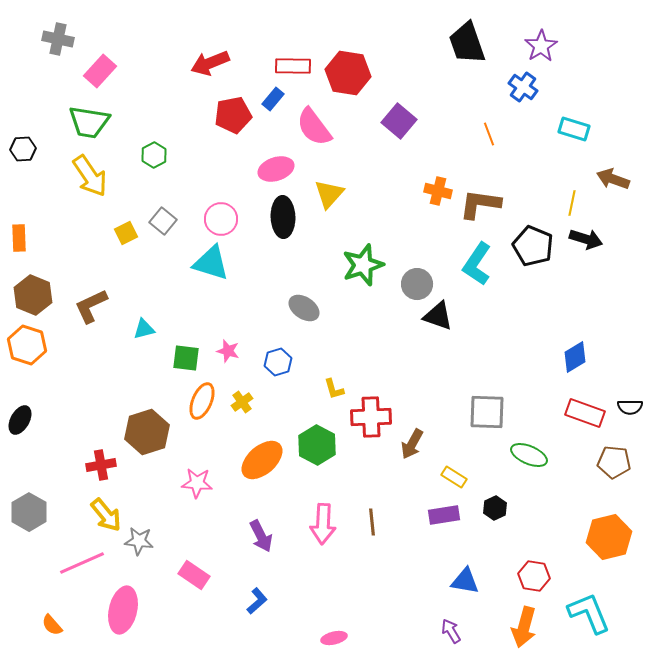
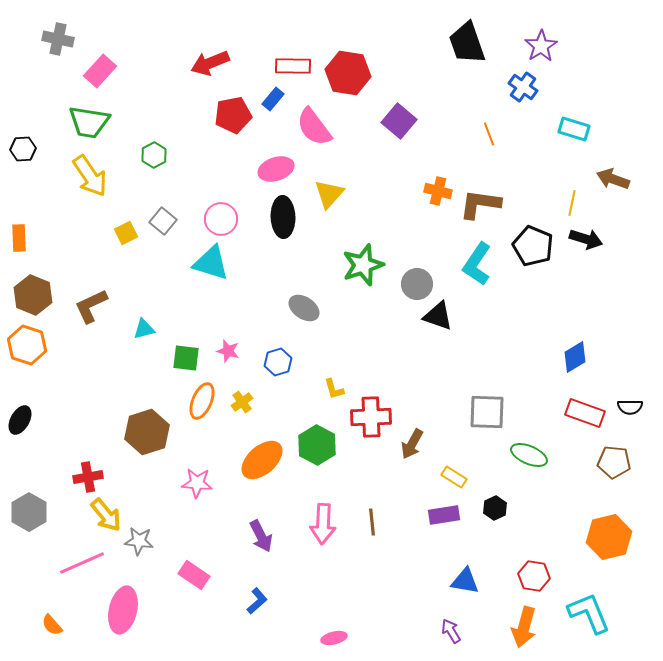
red cross at (101, 465): moved 13 px left, 12 px down
